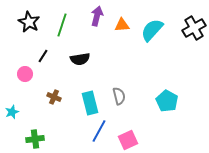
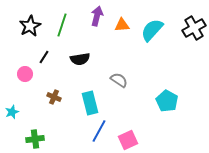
black star: moved 1 px right, 4 px down; rotated 15 degrees clockwise
black line: moved 1 px right, 1 px down
gray semicircle: moved 16 px up; rotated 42 degrees counterclockwise
